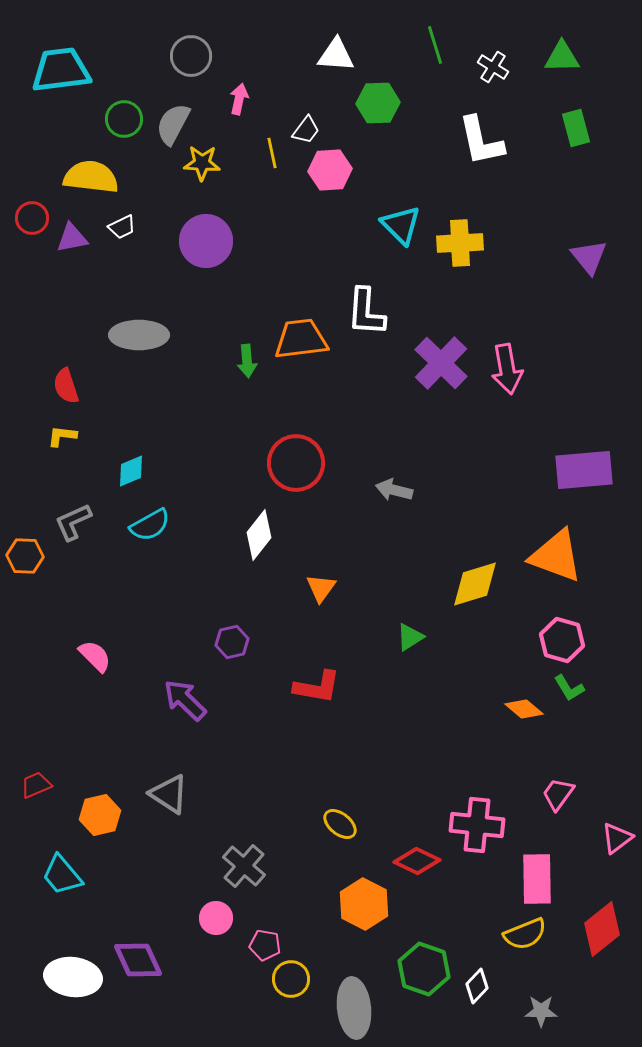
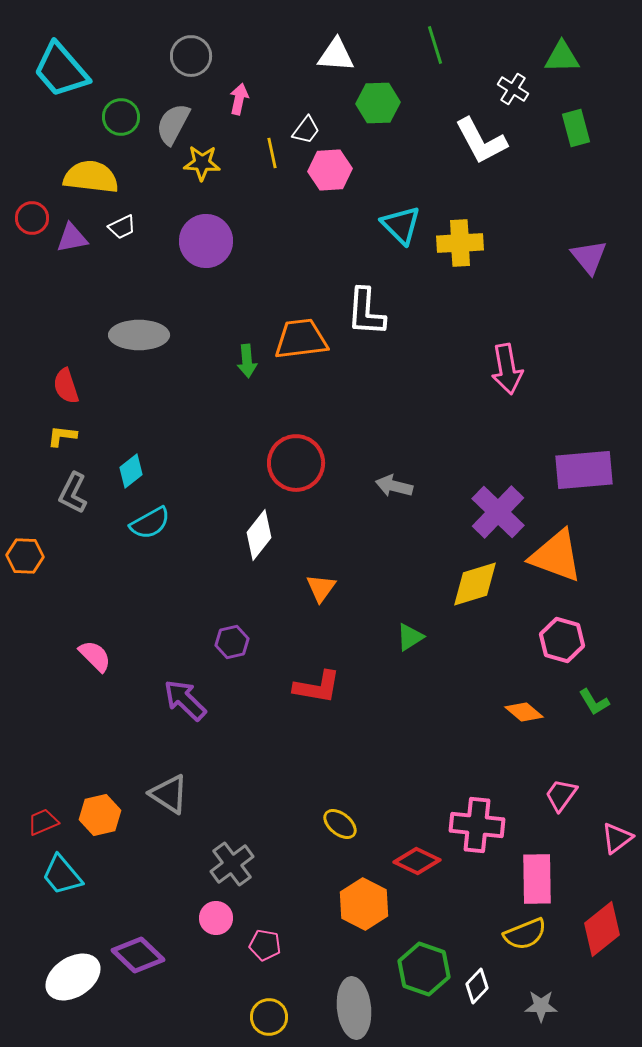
white cross at (493, 67): moved 20 px right, 22 px down
cyan trapezoid at (61, 70): rotated 124 degrees counterclockwise
green circle at (124, 119): moved 3 px left, 2 px up
white L-shape at (481, 141): rotated 16 degrees counterclockwise
purple cross at (441, 363): moved 57 px right, 149 px down
cyan diamond at (131, 471): rotated 16 degrees counterclockwise
gray arrow at (394, 490): moved 4 px up
gray L-shape at (73, 522): moved 29 px up; rotated 39 degrees counterclockwise
cyan semicircle at (150, 525): moved 2 px up
green L-shape at (569, 688): moved 25 px right, 14 px down
orange diamond at (524, 709): moved 3 px down
red trapezoid at (36, 785): moved 7 px right, 37 px down
pink trapezoid at (558, 794): moved 3 px right, 1 px down
gray cross at (244, 866): moved 12 px left, 2 px up; rotated 12 degrees clockwise
purple diamond at (138, 960): moved 5 px up; rotated 21 degrees counterclockwise
white ellipse at (73, 977): rotated 40 degrees counterclockwise
yellow circle at (291, 979): moved 22 px left, 38 px down
gray star at (541, 1011): moved 5 px up
